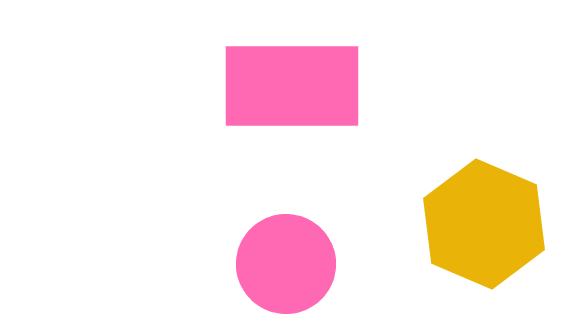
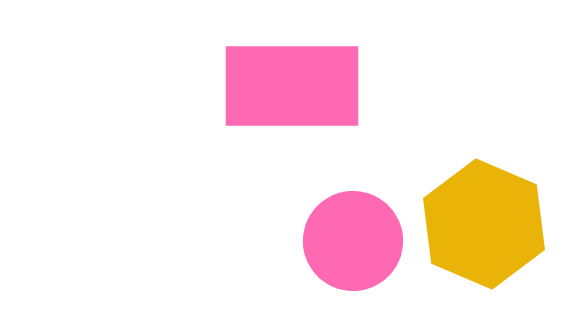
pink circle: moved 67 px right, 23 px up
